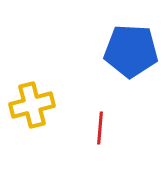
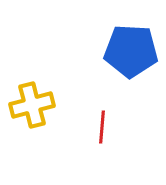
red line: moved 2 px right, 1 px up
